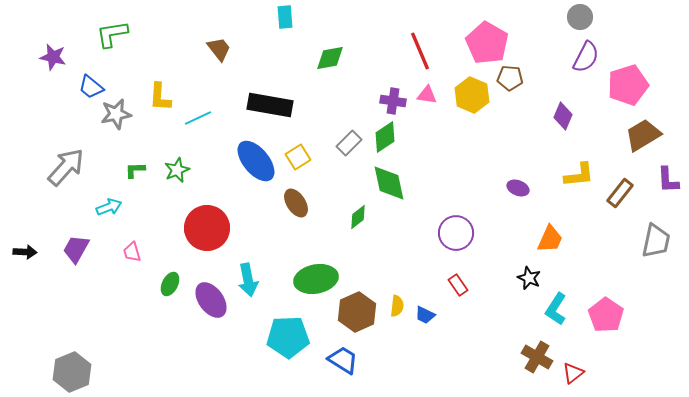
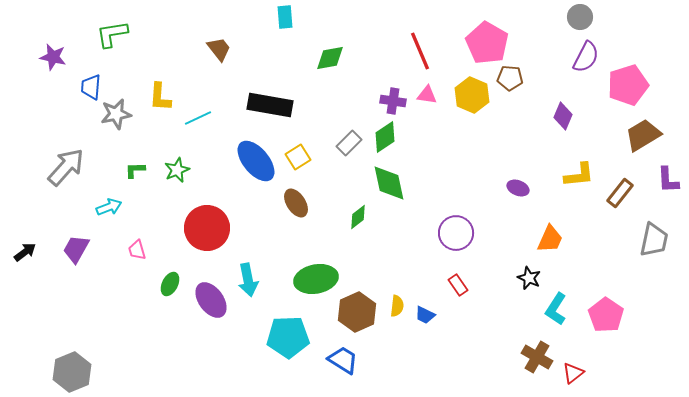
blue trapezoid at (91, 87): rotated 56 degrees clockwise
gray trapezoid at (656, 241): moved 2 px left, 1 px up
black arrow at (25, 252): rotated 40 degrees counterclockwise
pink trapezoid at (132, 252): moved 5 px right, 2 px up
